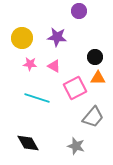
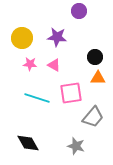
pink triangle: moved 1 px up
pink square: moved 4 px left, 5 px down; rotated 20 degrees clockwise
